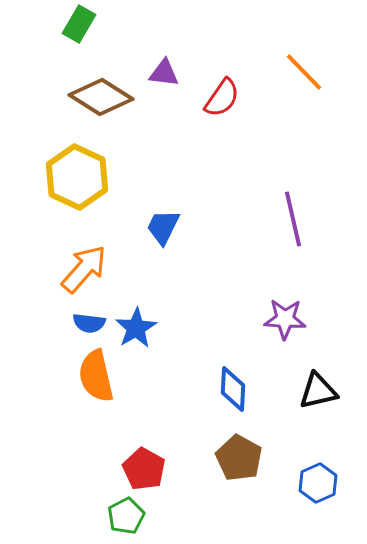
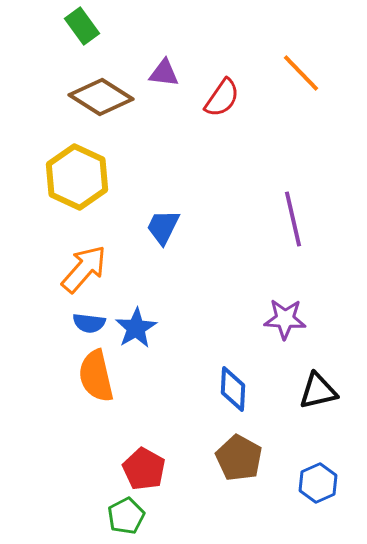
green rectangle: moved 3 px right, 2 px down; rotated 66 degrees counterclockwise
orange line: moved 3 px left, 1 px down
